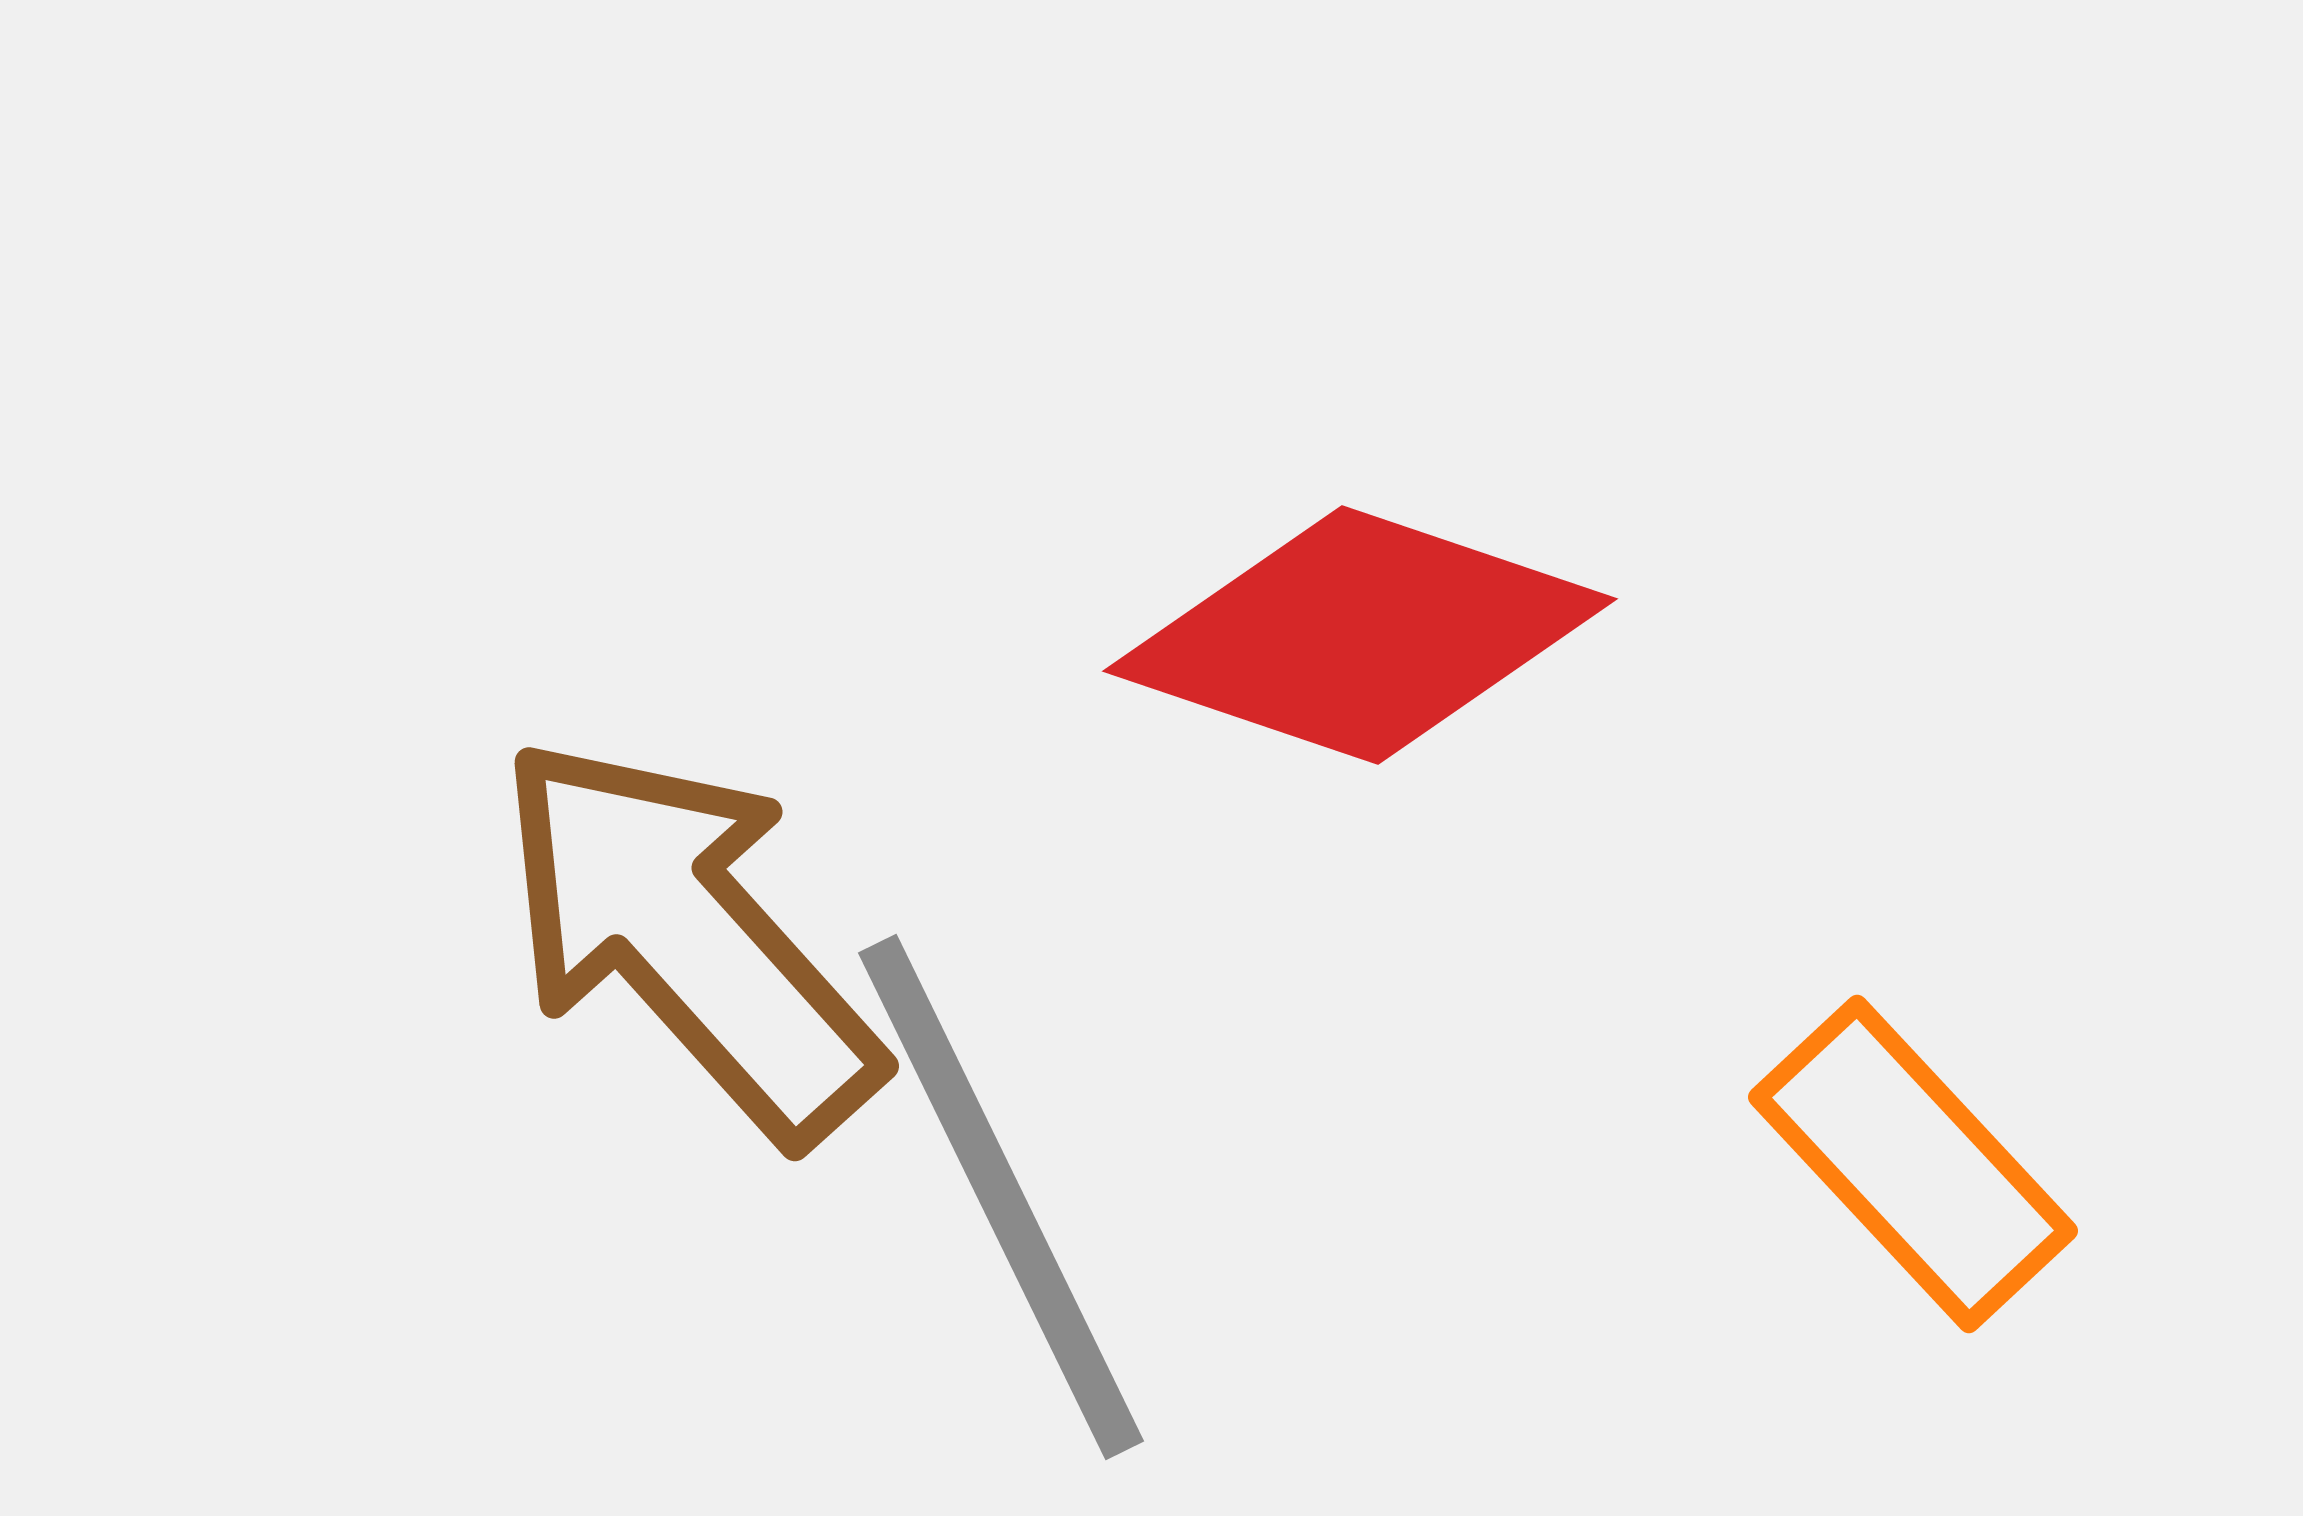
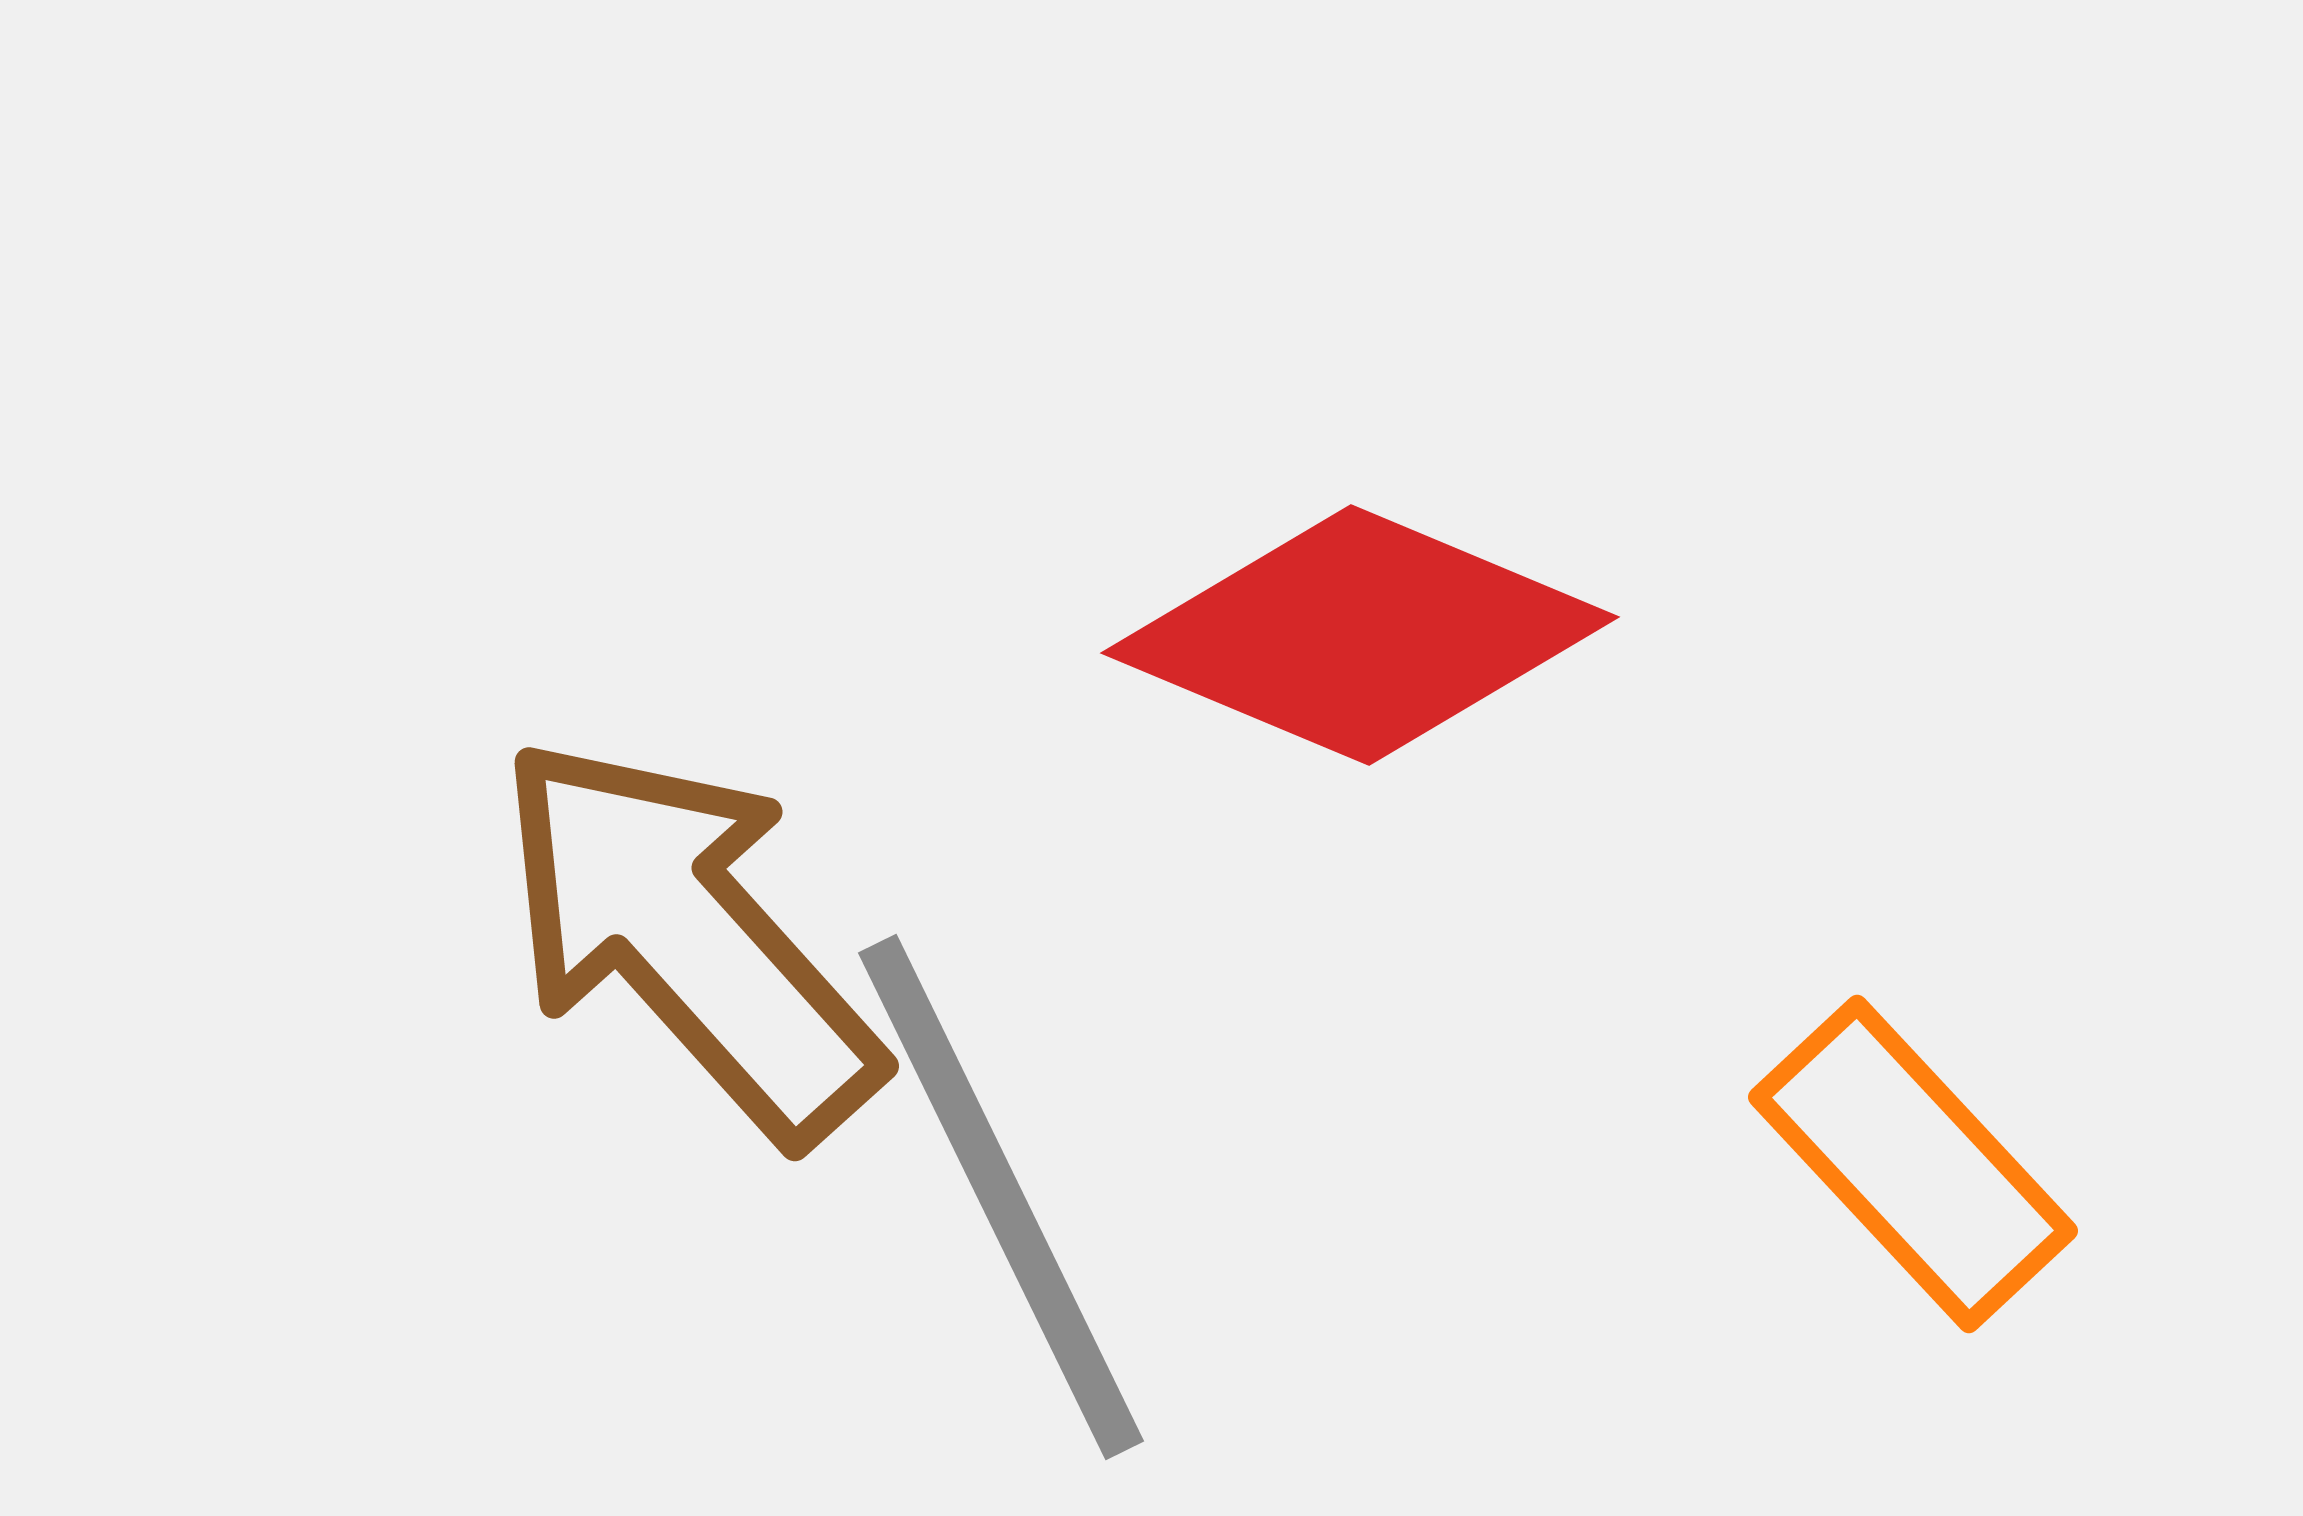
red diamond: rotated 4 degrees clockwise
